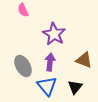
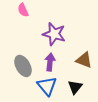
purple star: rotated 15 degrees counterclockwise
